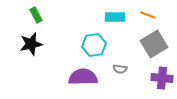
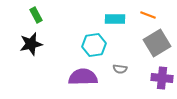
cyan rectangle: moved 2 px down
gray square: moved 3 px right, 1 px up
